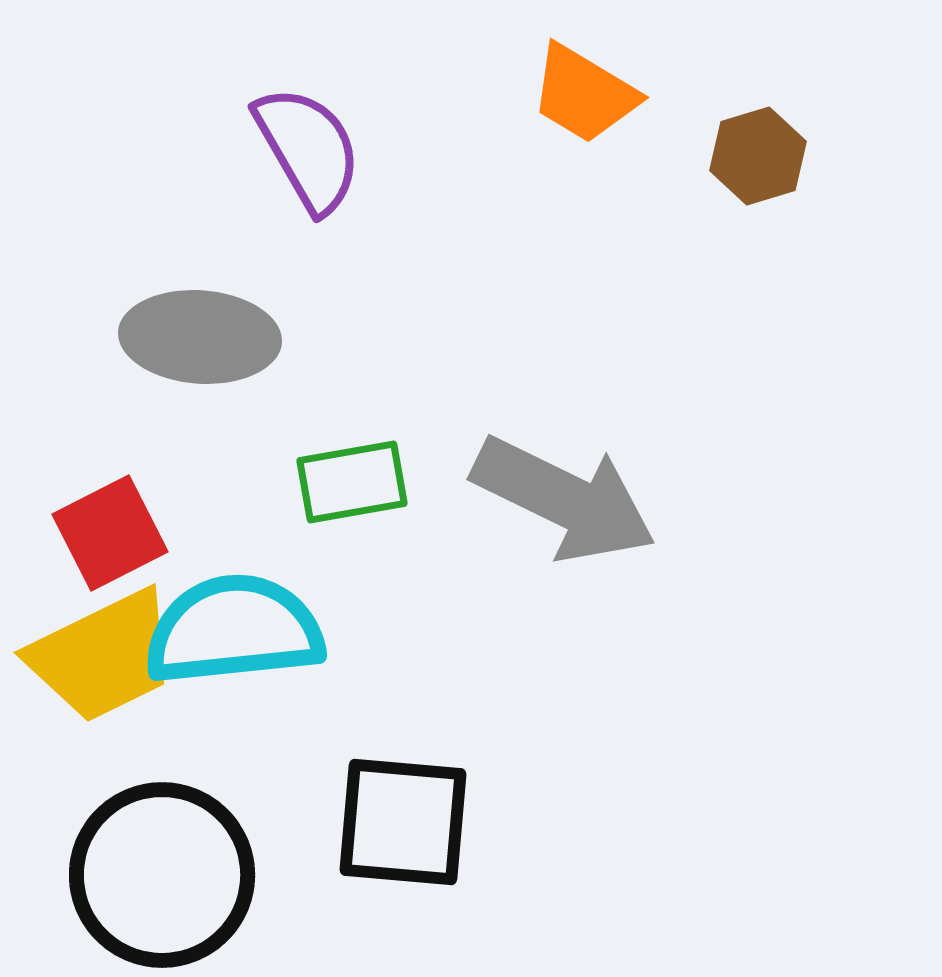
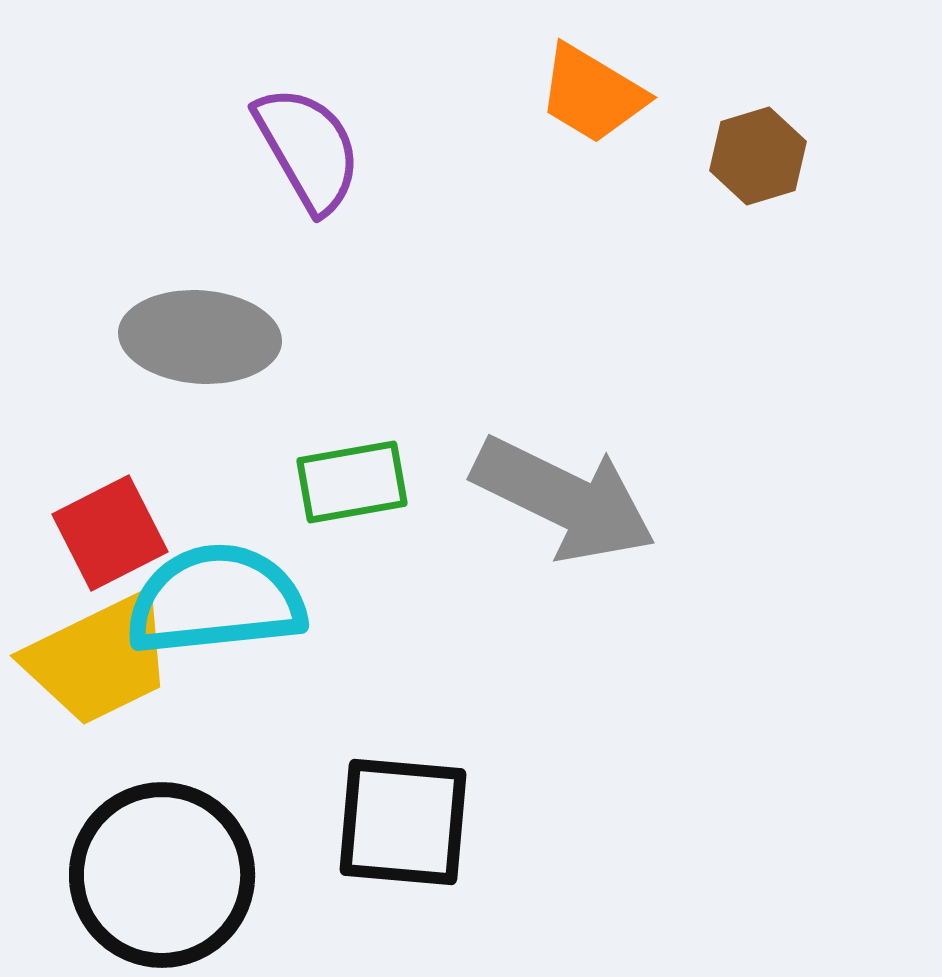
orange trapezoid: moved 8 px right
cyan semicircle: moved 18 px left, 30 px up
yellow trapezoid: moved 4 px left, 3 px down
